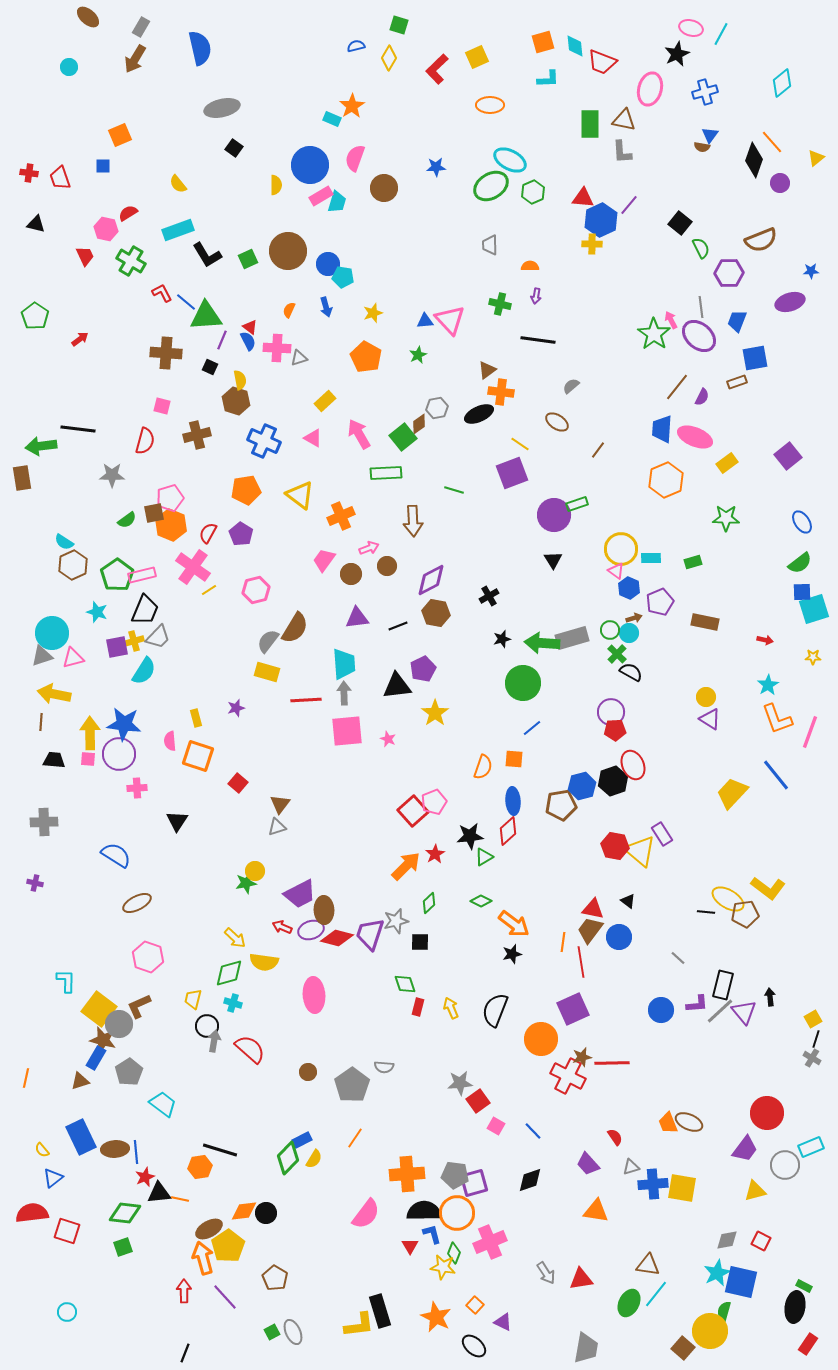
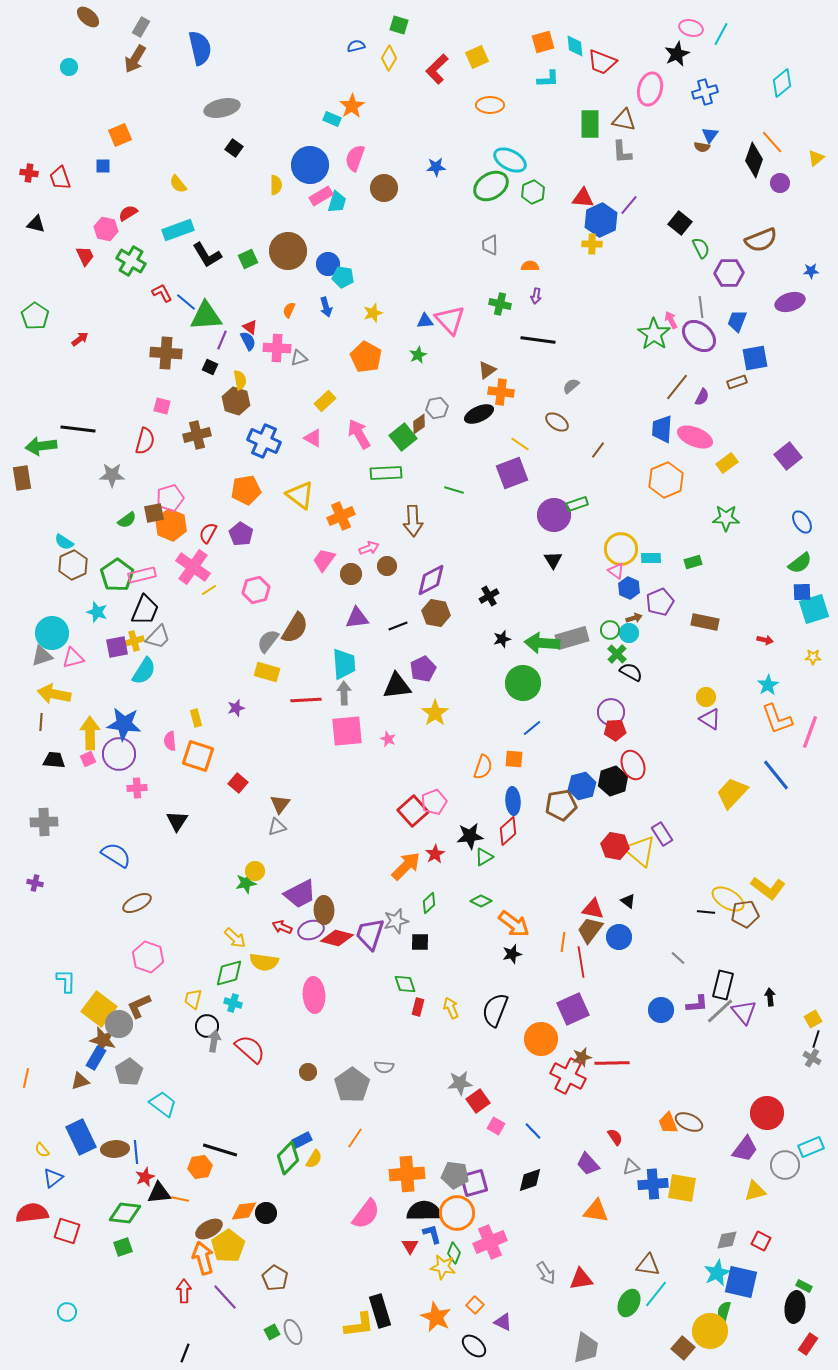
pink square at (88, 759): rotated 28 degrees counterclockwise
